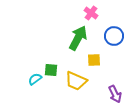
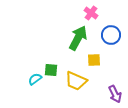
blue circle: moved 3 px left, 1 px up
